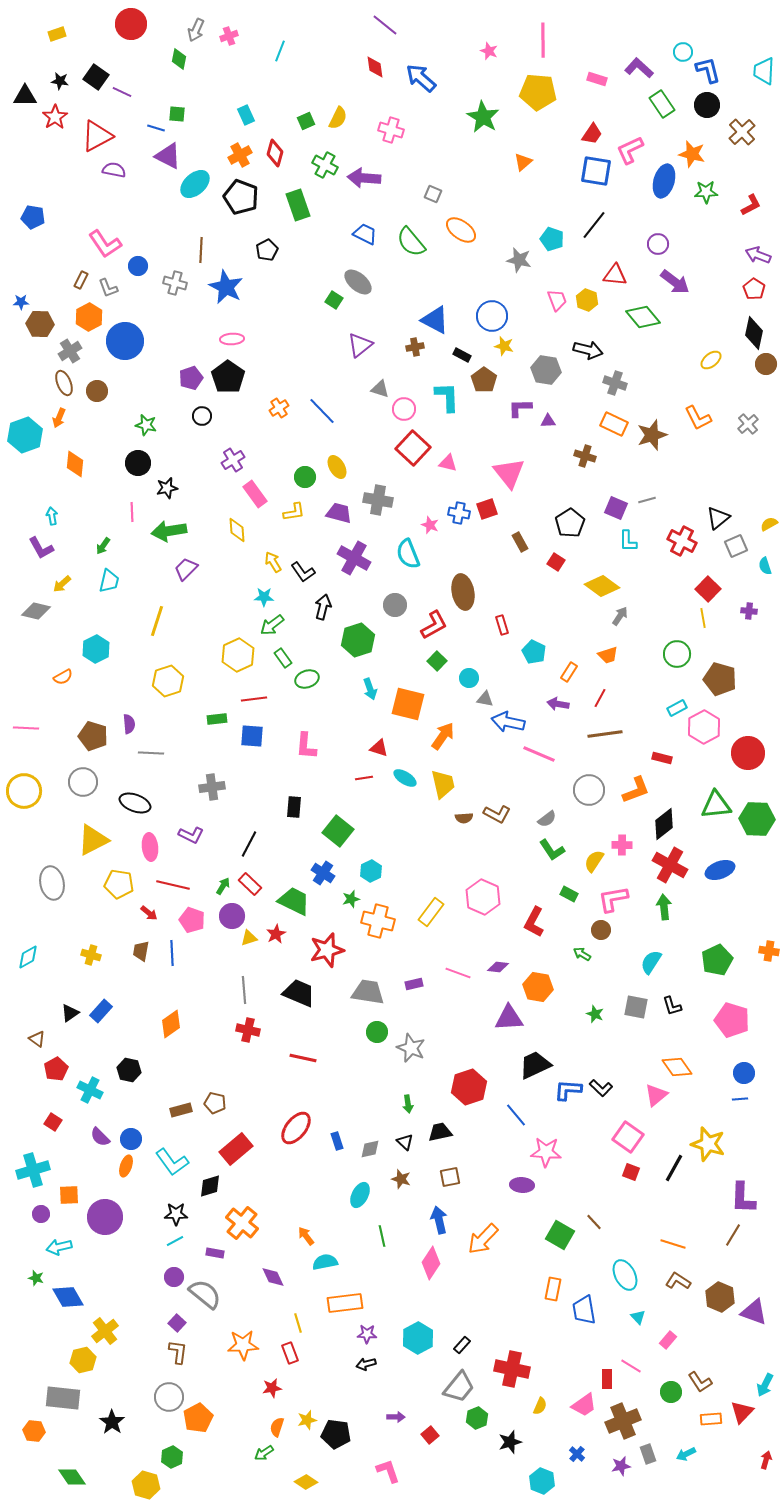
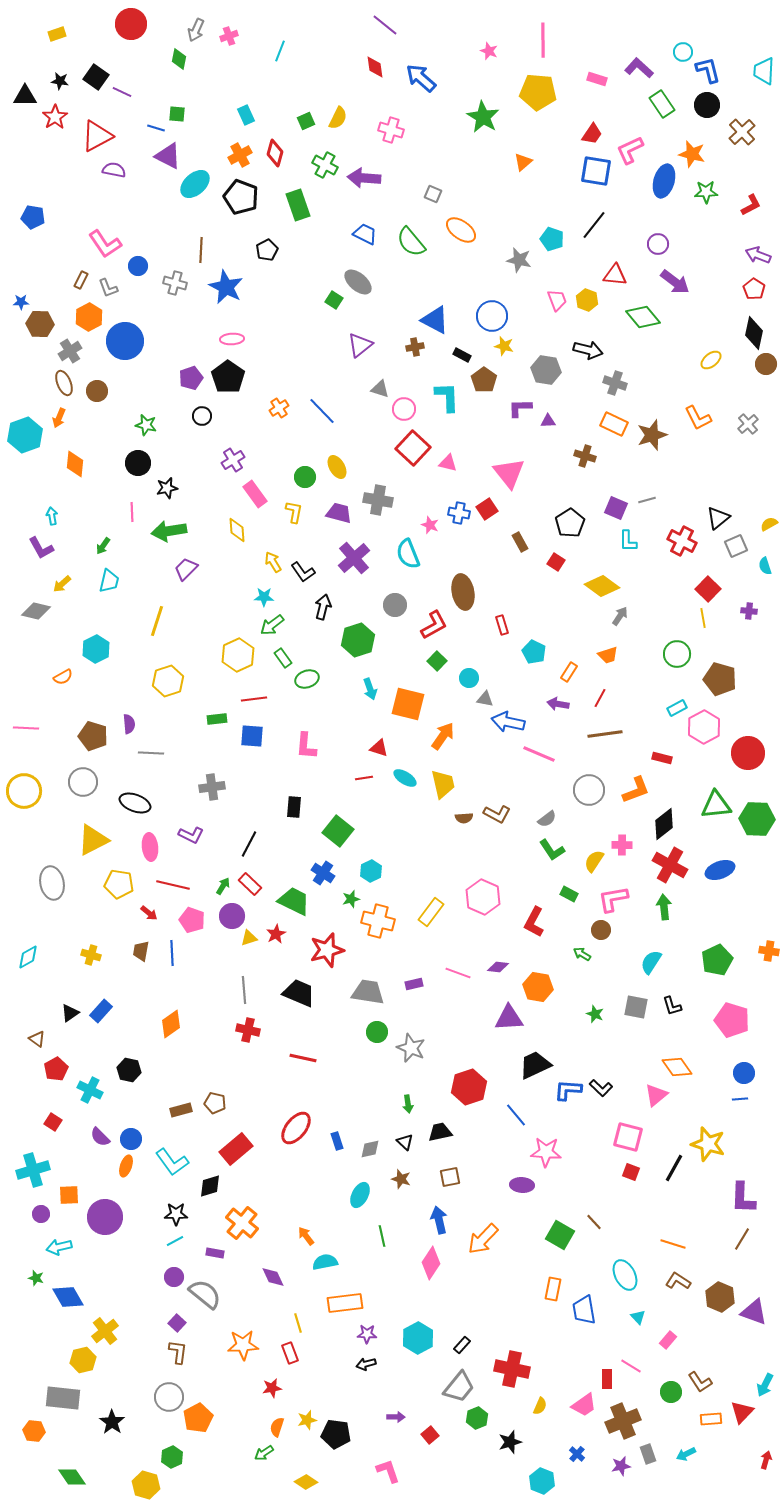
red square at (487, 509): rotated 15 degrees counterclockwise
yellow L-shape at (294, 512): rotated 70 degrees counterclockwise
purple cross at (354, 558): rotated 20 degrees clockwise
pink square at (628, 1137): rotated 20 degrees counterclockwise
brown line at (733, 1235): moved 9 px right, 4 px down
